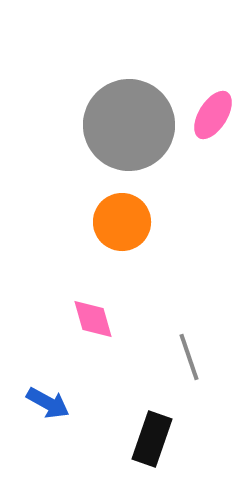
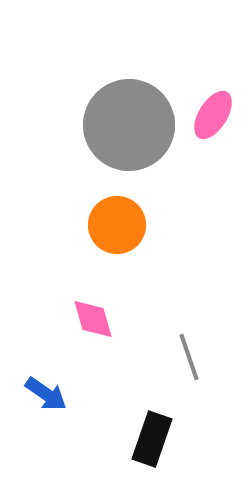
orange circle: moved 5 px left, 3 px down
blue arrow: moved 2 px left, 9 px up; rotated 6 degrees clockwise
